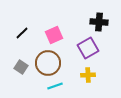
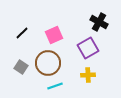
black cross: rotated 24 degrees clockwise
